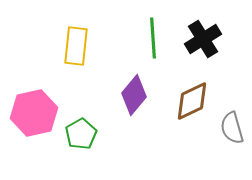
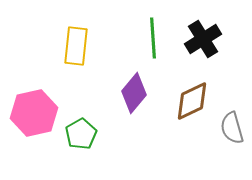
purple diamond: moved 2 px up
